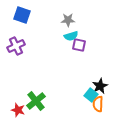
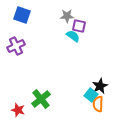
gray star: moved 1 px left, 4 px up
cyan semicircle: moved 2 px right; rotated 128 degrees counterclockwise
purple square: moved 19 px up
green cross: moved 5 px right, 2 px up
